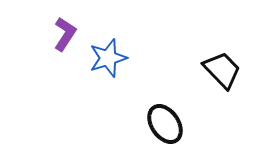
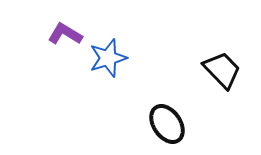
purple L-shape: rotated 92 degrees counterclockwise
black ellipse: moved 2 px right
